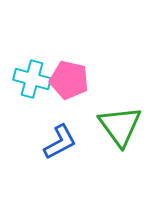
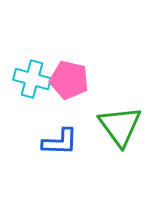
blue L-shape: rotated 30 degrees clockwise
